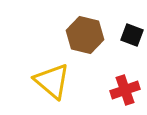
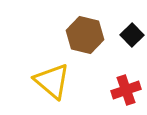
black square: rotated 25 degrees clockwise
red cross: moved 1 px right
